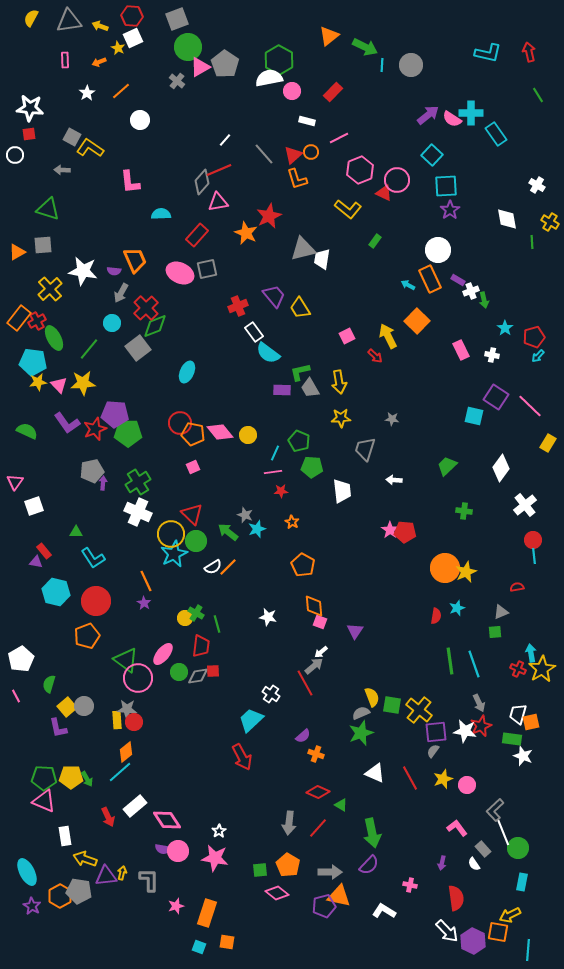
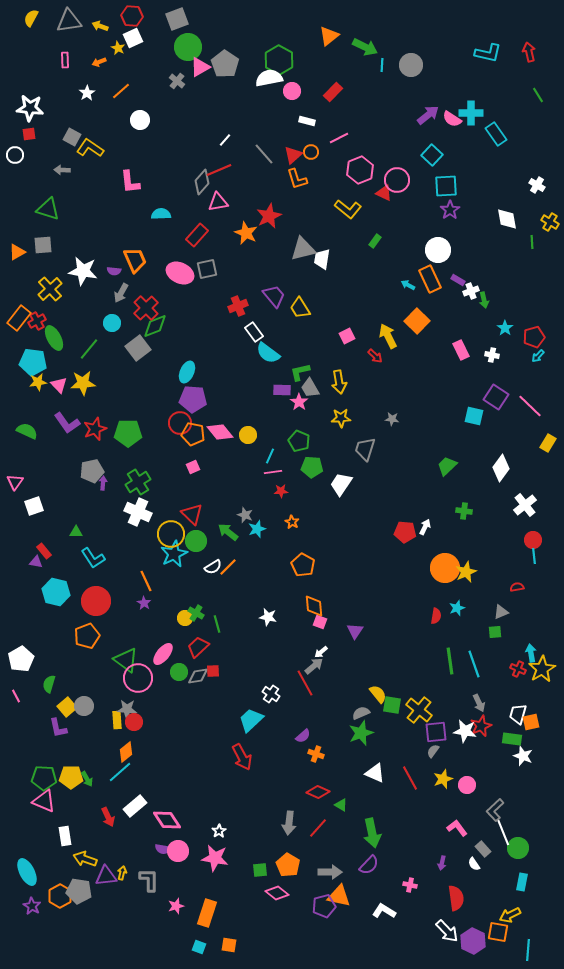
purple pentagon at (115, 414): moved 78 px right, 15 px up
cyan line at (275, 453): moved 5 px left, 3 px down
white arrow at (394, 480): moved 31 px right, 47 px down; rotated 112 degrees clockwise
white trapezoid at (342, 491): moved 1 px left, 7 px up; rotated 140 degrees counterclockwise
pink star at (390, 530): moved 91 px left, 128 px up
red trapezoid at (201, 646): moved 3 px left, 1 px down; rotated 140 degrees counterclockwise
yellow semicircle at (372, 697): moved 6 px right, 3 px up; rotated 18 degrees counterclockwise
orange square at (227, 942): moved 2 px right, 3 px down
